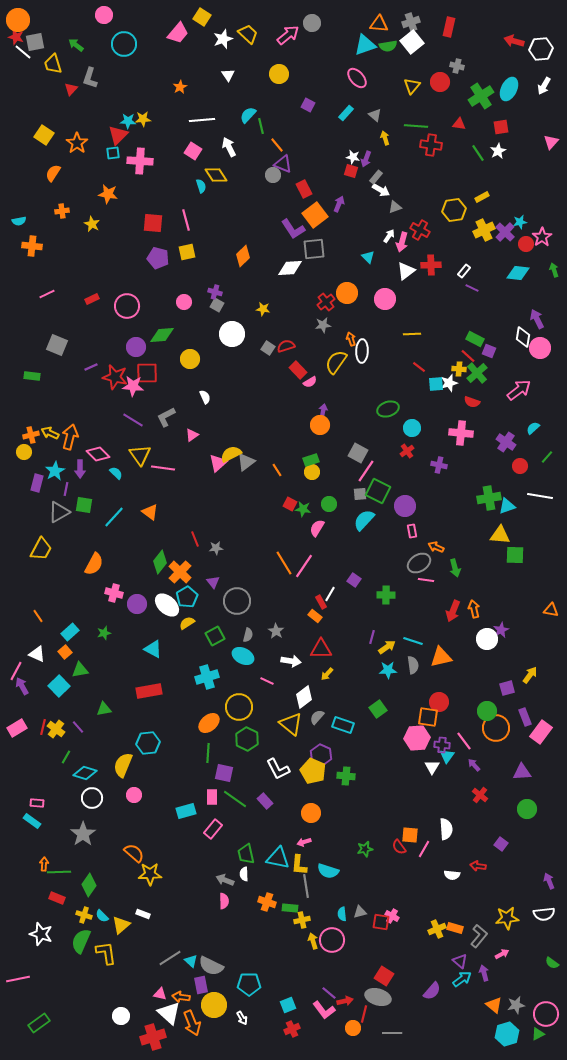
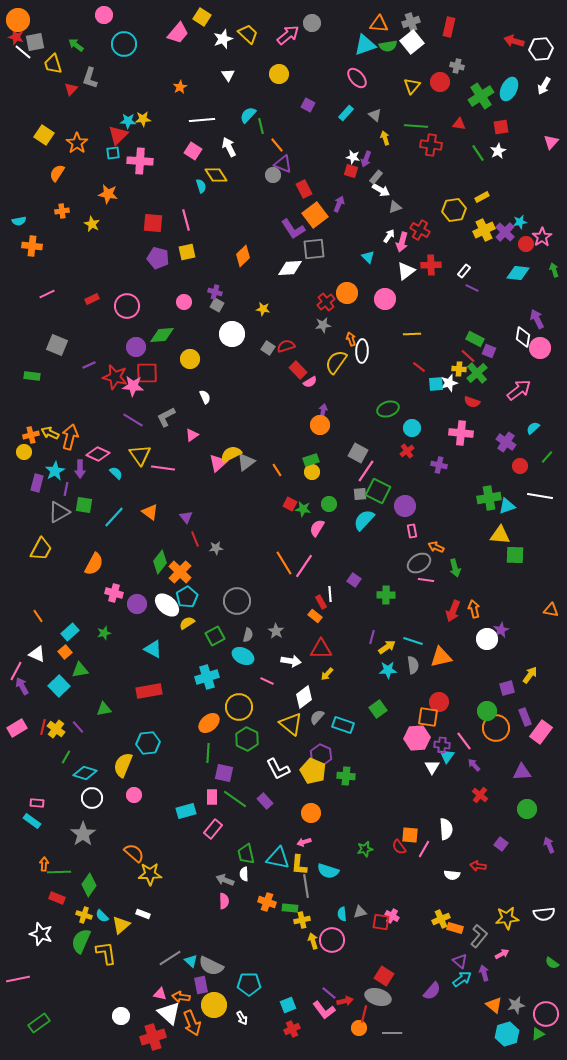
orange semicircle at (53, 173): moved 4 px right
purple line at (91, 367): moved 2 px left, 2 px up
pink diamond at (98, 454): rotated 20 degrees counterclockwise
purple triangle at (213, 582): moved 27 px left, 65 px up
white line at (330, 594): rotated 35 degrees counterclockwise
purple arrow at (549, 881): moved 36 px up
yellow cross at (437, 929): moved 4 px right, 10 px up
orange circle at (353, 1028): moved 6 px right
